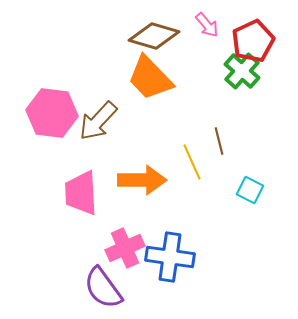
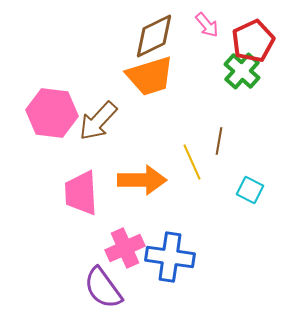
brown diamond: rotated 42 degrees counterclockwise
orange trapezoid: moved 2 px up; rotated 63 degrees counterclockwise
brown line: rotated 24 degrees clockwise
